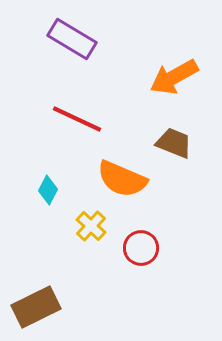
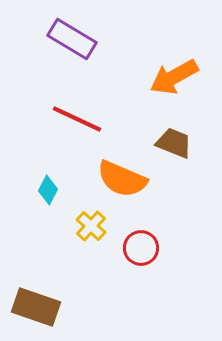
brown rectangle: rotated 45 degrees clockwise
